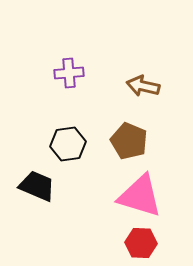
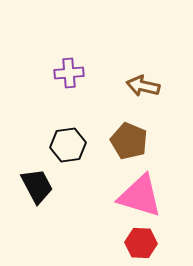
black hexagon: moved 1 px down
black trapezoid: rotated 39 degrees clockwise
